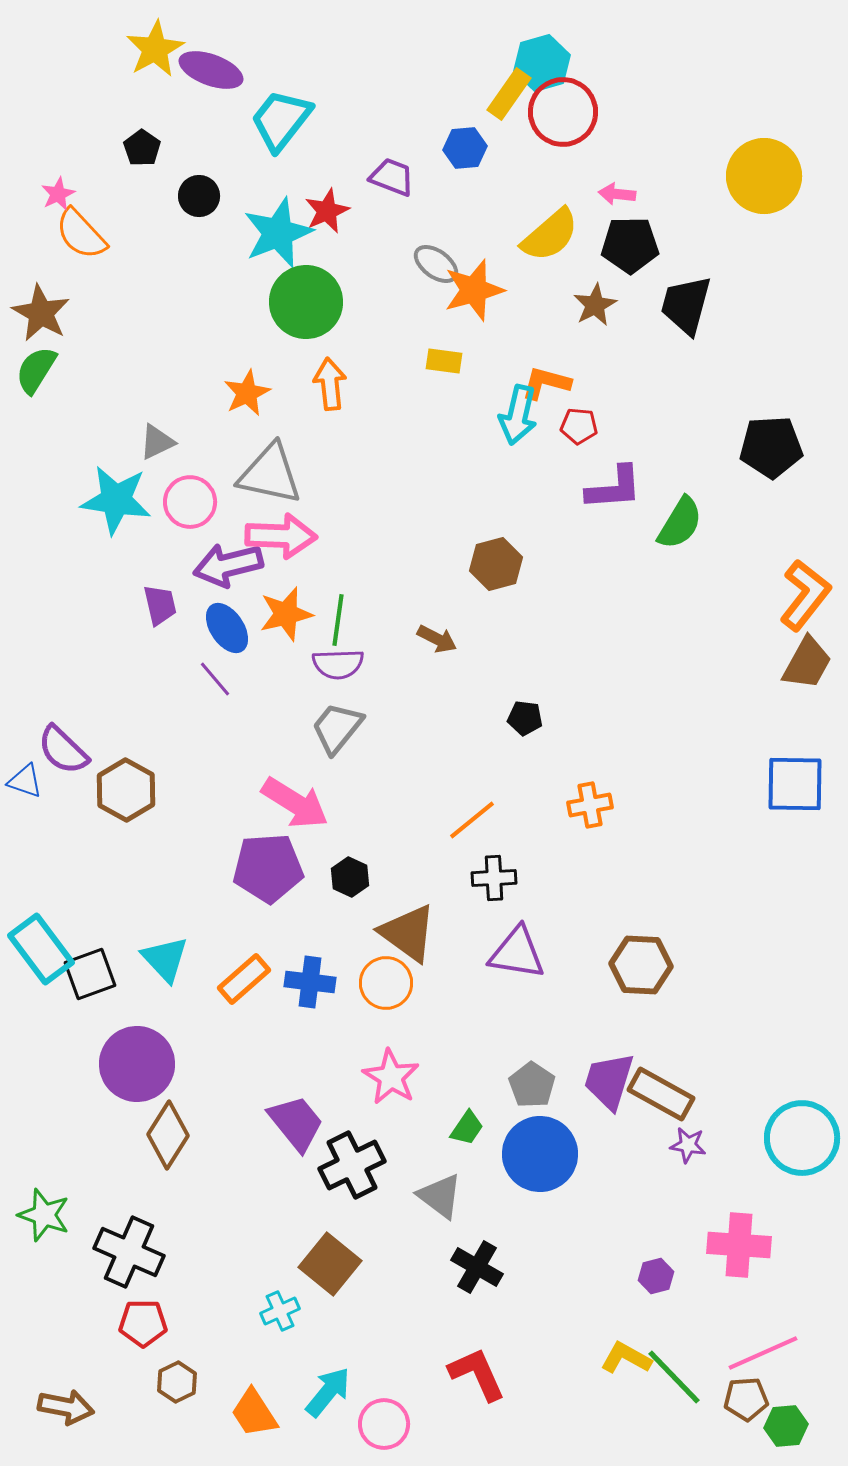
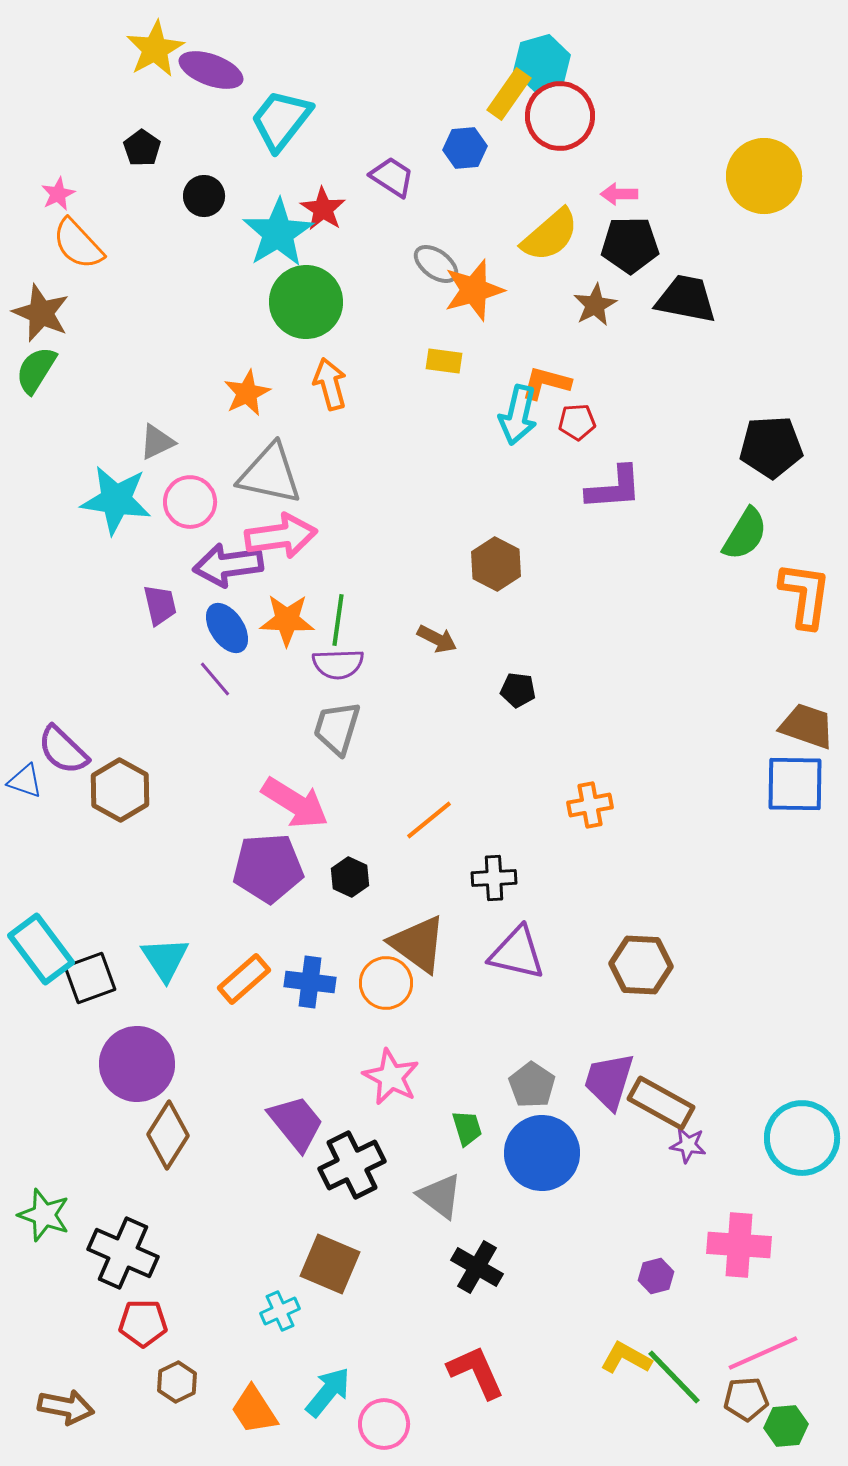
red circle at (563, 112): moved 3 px left, 4 px down
purple trapezoid at (392, 177): rotated 12 degrees clockwise
pink arrow at (617, 194): moved 2 px right; rotated 6 degrees counterclockwise
black circle at (199, 196): moved 5 px right
red star at (327, 211): moved 4 px left, 2 px up; rotated 15 degrees counterclockwise
cyan star at (278, 233): rotated 10 degrees counterclockwise
orange semicircle at (81, 234): moved 3 px left, 10 px down
black trapezoid at (686, 305): moved 6 px up; rotated 86 degrees clockwise
brown star at (41, 313): rotated 6 degrees counterclockwise
orange arrow at (330, 384): rotated 9 degrees counterclockwise
red pentagon at (579, 426): moved 2 px left, 4 px up; rotated 9 degrees counterclockwise
green semicircle at (680, 523): moved 65 px right, 11 px down
pink arrow at (281, 536): rotated 10 degrees counterclockwise
brown hexagon at (496, 564): rotated 18 degrees counterclockwise
purple arrow at (228, 565): rotated 6 degrees clockwise
orange L-shape at (805, 595): rotated 30 degrees counterclockwise
orange star at (286, 614): moved 1 px right, 6 px down; rotated 16 degrees clockwise
brown trapezoid at (807, 663): moved 63 px down; rotated 100 degrees counterclockwise
black pentagon at (525, 718): moved 7 px left, 28 px up
gray trapezoid at (337, 728): rotated 22 degrees counterclockwise
brown hexagon at (126, 790): moved 6 px left
orange line at (472, 820): moved 43 px left
brown triangle at (408, 933): moved 10 px right, 11 px down
purple triangle at (517, 953): rotated 4 degrees clockwise
cyan triangle at (165, 959): rotated 10 degrees clockwise
black square at (90, 974): moved 4 px down
pink star at (391, 1077): rotated 4 degrees counterclockwise
brown rectangle at (661, 1094): moved 9 px down
green trapezoid at (467, 1128): rotated 51 degrees counterclockwise
blue circle at (540, 1154): moved 2 px right, 1 px up
black cross at (129, 1252): moved 6 px left, 1 px down
brown square at (330, 1264): rotated 16 degrees counterclockwise
red L-shape at (477, 1374): moved 1 px left, 2 px up
orange trapezoid at (254, 1413): moved 3 px up
